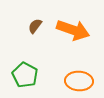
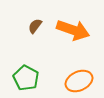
green pentagon: moved 1 px right, 3 px down
orange ellipse: rotated 28 degrees counterclockwise
